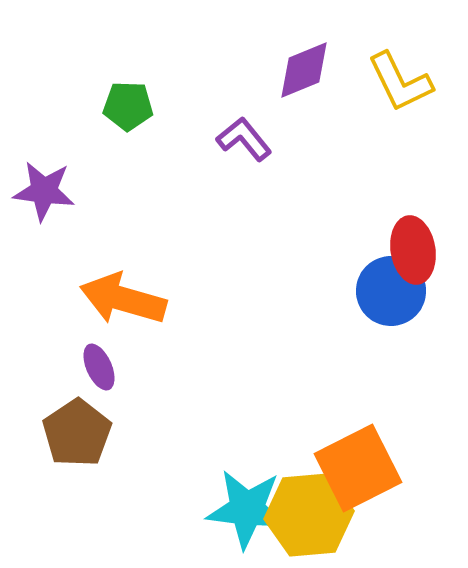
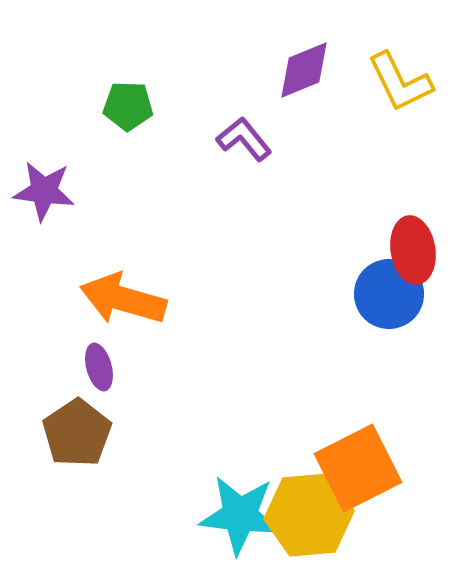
blue circle: moved 2 px left, 3 px down
purple ellipse: rotated 9 degrees clockwise
cyan star: moved 7 px left, 6 px down
